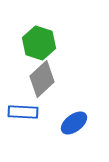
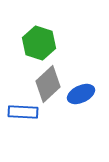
gray diamond: moved 6 px right, 5 px down
blue ellipse: moved 7 px right, 29 px up; rotated 12 degrees clockwise
